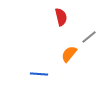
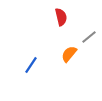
blue line: moved 8 px left, 9 px up; rotated 60 degrees counterclockwise
